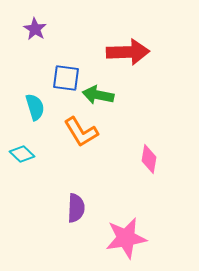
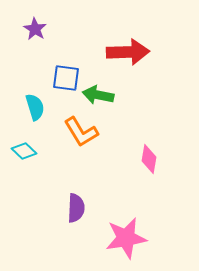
cyan diamond: moved 2 px right, 3 px up
